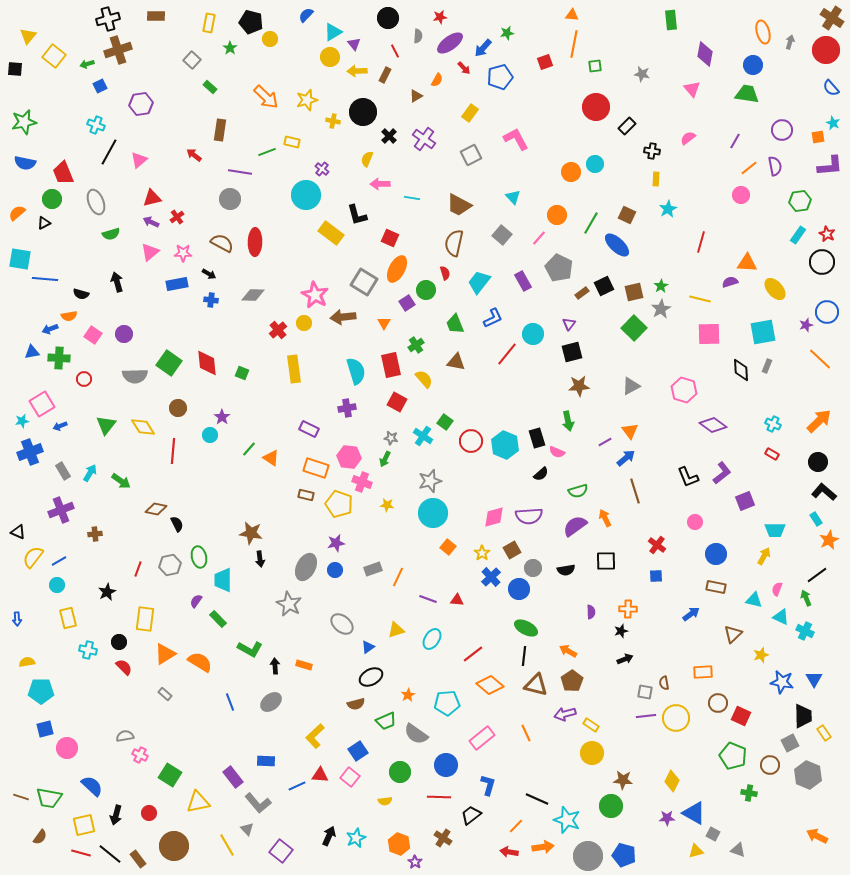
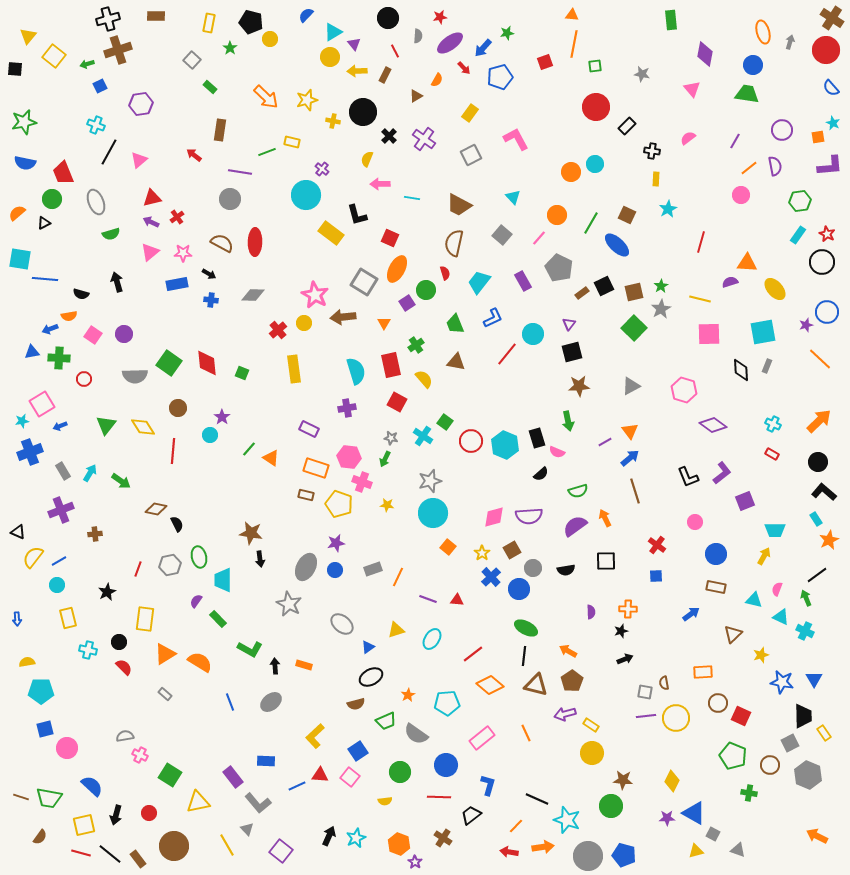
blue arrow at (626, 458): moved 4 px right
